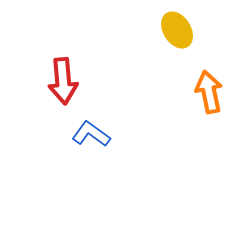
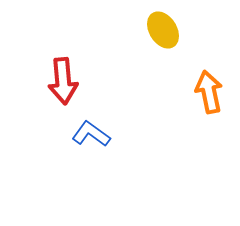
yellow ellipse: moved 14 px left
